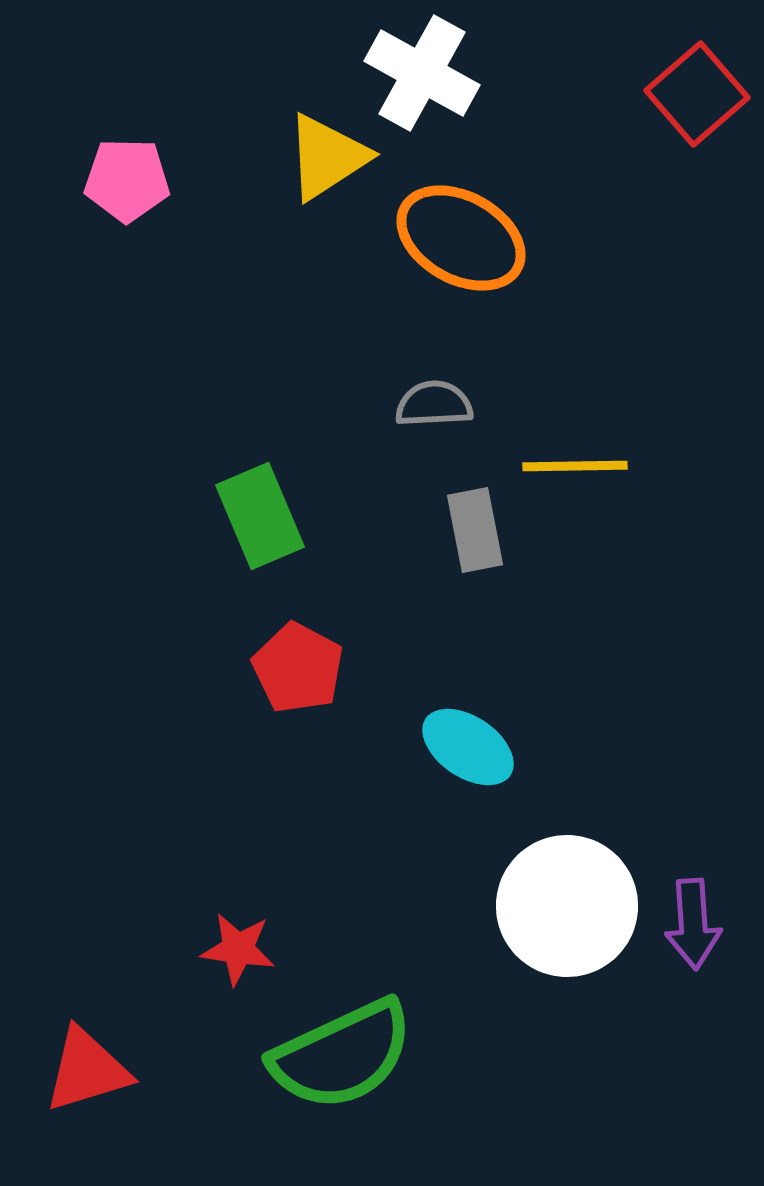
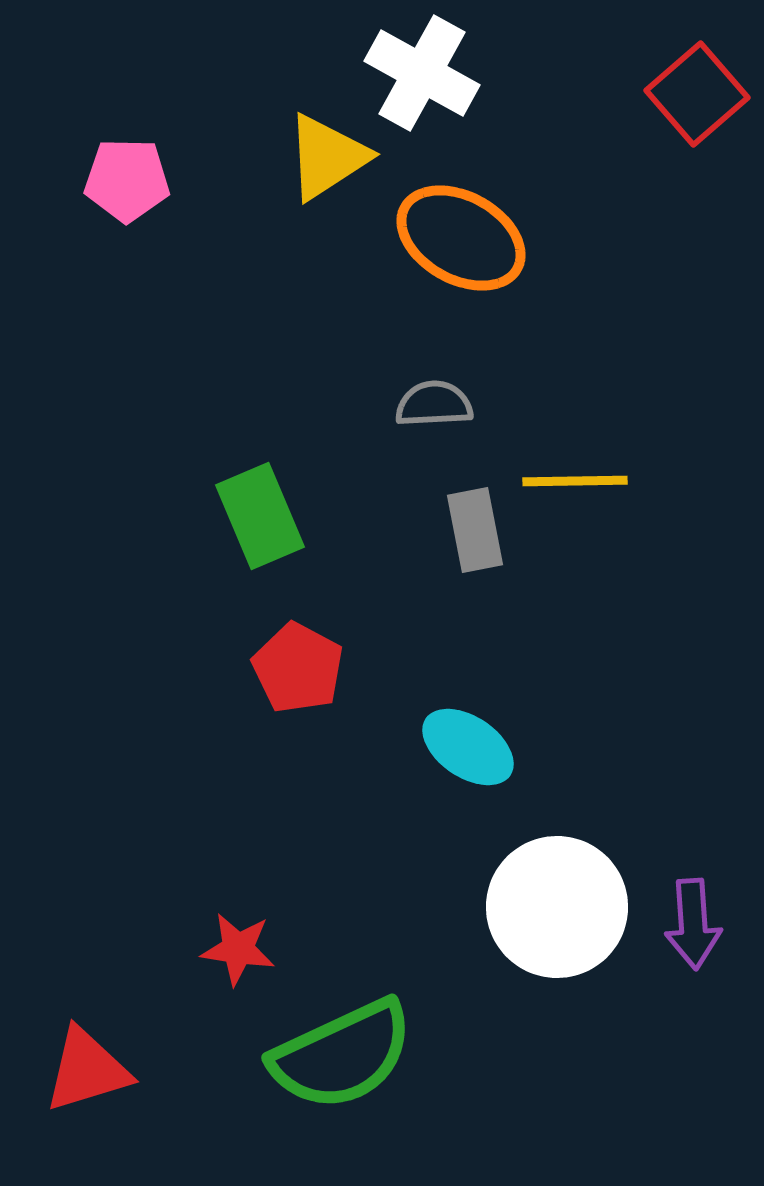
yellow line: moved 15 px down
white circle: moved 10 px left, 1 px down
